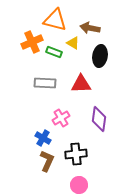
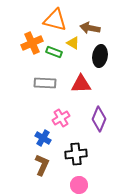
orange cross: moved 1 px down
purple diamond: rotated 15 degrees clockwise
brown L-shape: moved 5 px left, 4 px down
